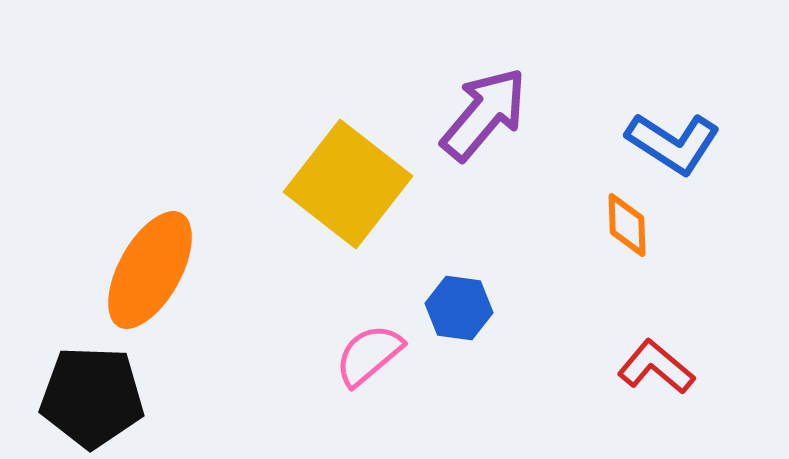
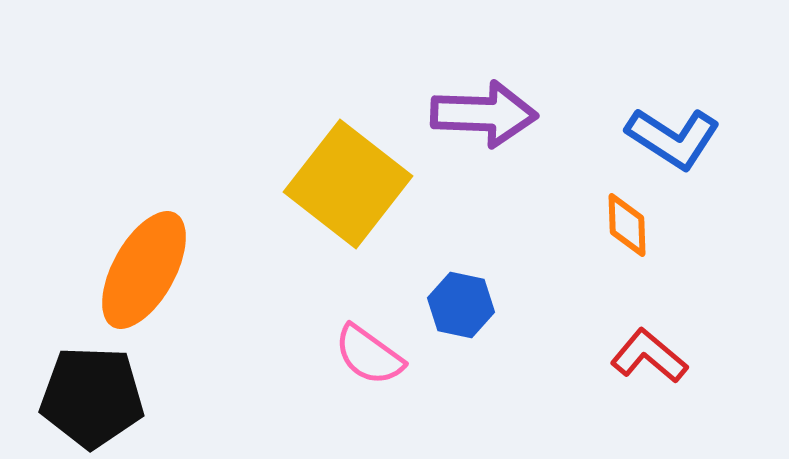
purple arrow: rotated 52 degrees clockwise
blue L-shape: moved 5 px up
orange ellipse: moved 6 px left
blue hexagon: moved 2 px right, 3 px up; rotated 4 degrees clockwise
pink semicircle: rotated 104 degrees counterclockwise
red L-shape: moved 7 px left, 11 px up
